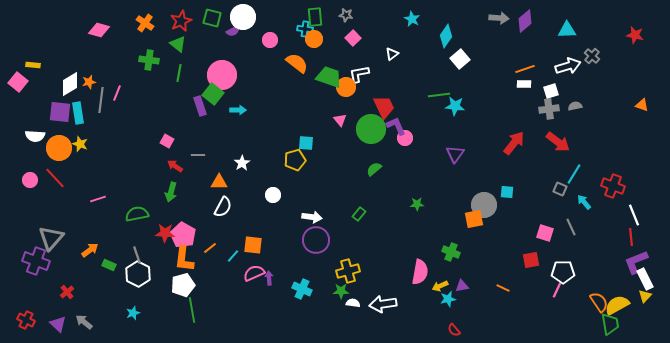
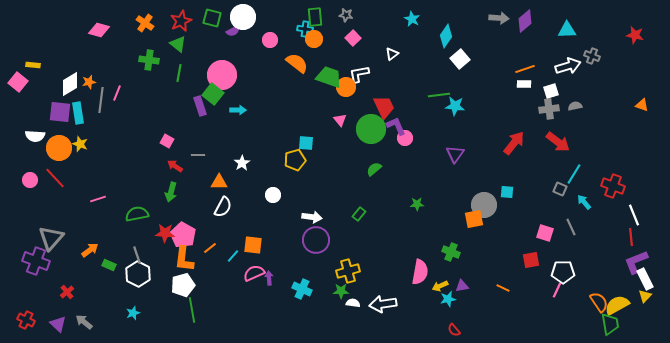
gray cross at (592, 56): rotated 21 degrees counterclockwise
